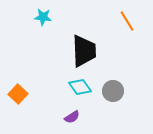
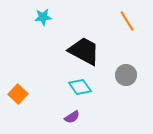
cyan star: rotated 12 degrees counterclockwise
black trapezoid: rotated 60 degrees counterclockwise
gray circle: moved 13 px right, 16 px up
